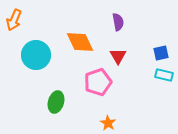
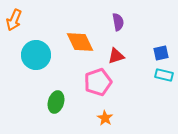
red triangle: moved 2 px left; rotated 42 degrees clockwise
orange star: moved 3 px left, 5 px up
